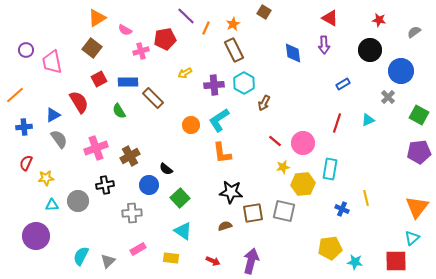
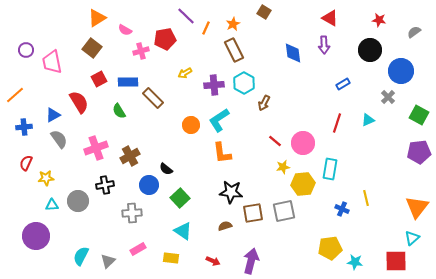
gray square at (284, 211): rotated 25 degrees counterclockwise
